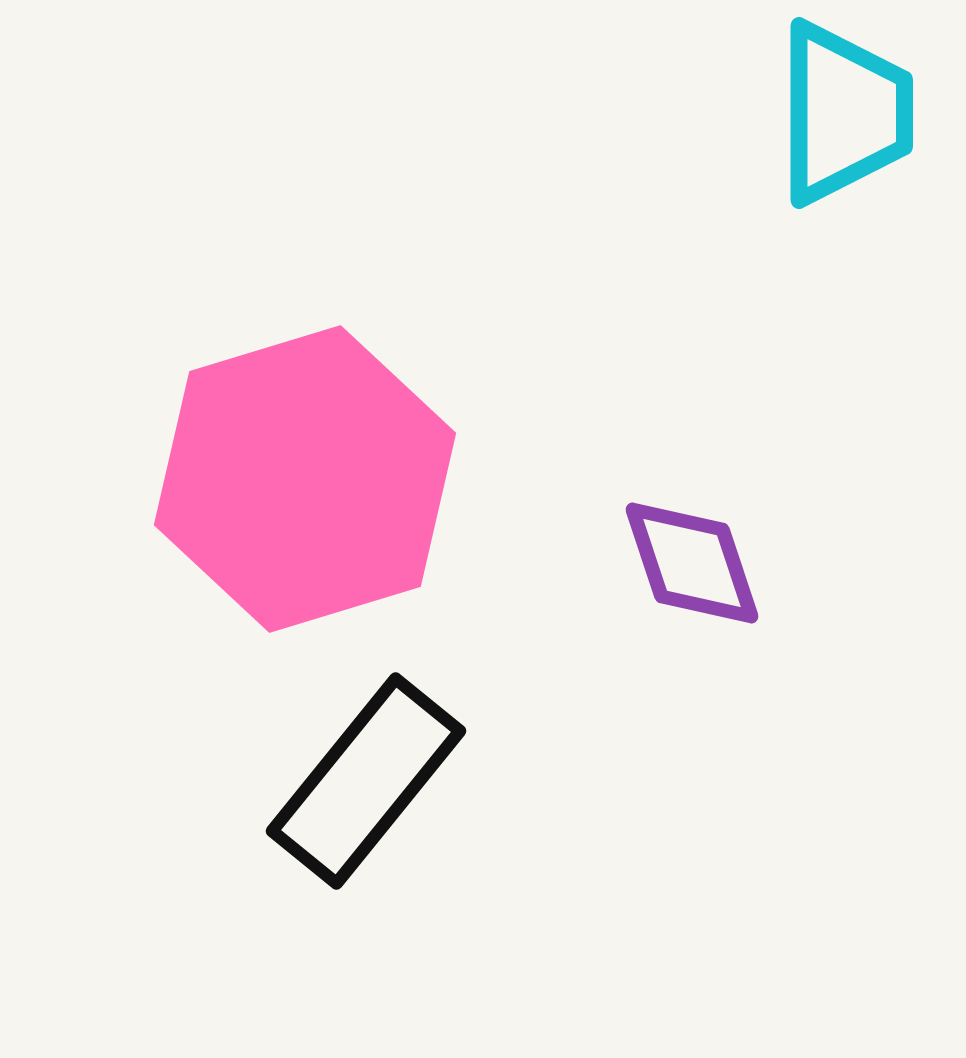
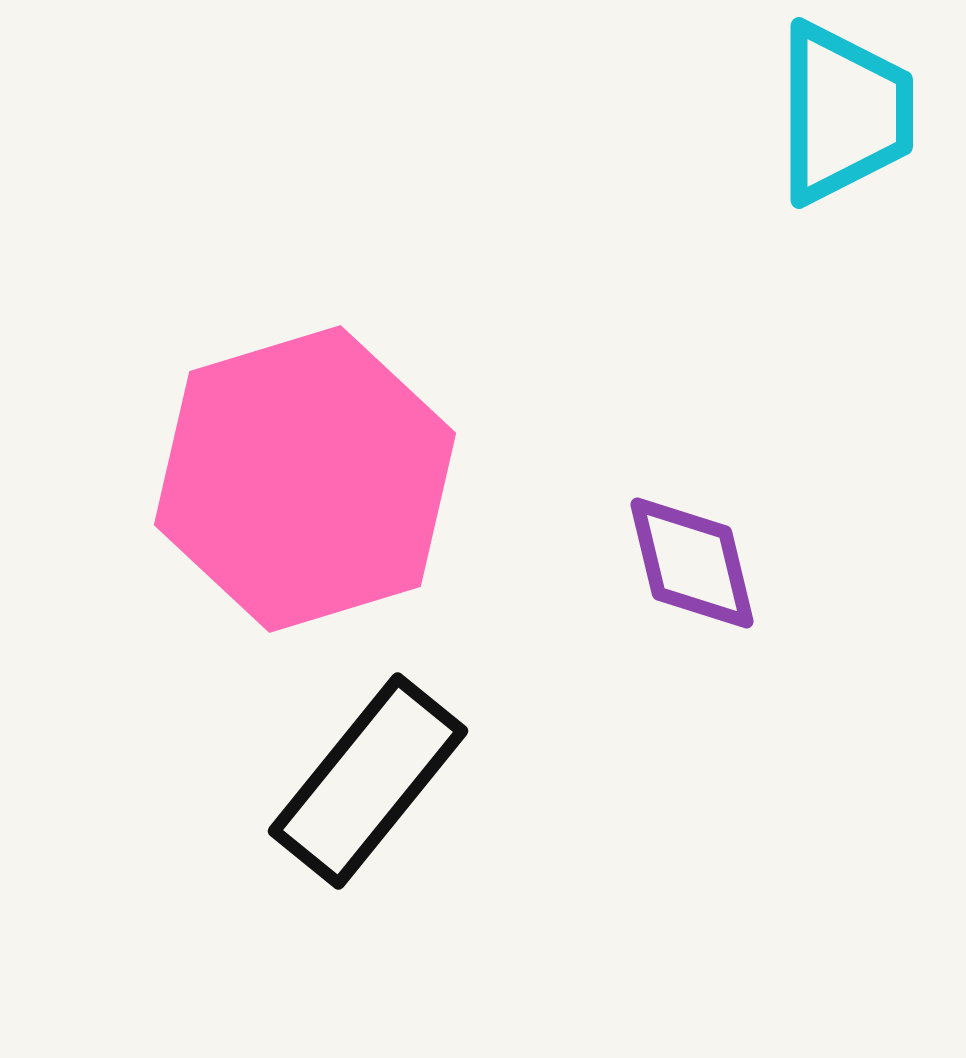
purple diamond: rotated 5 degrees clockwise
black rectangle: moved 2 px right
